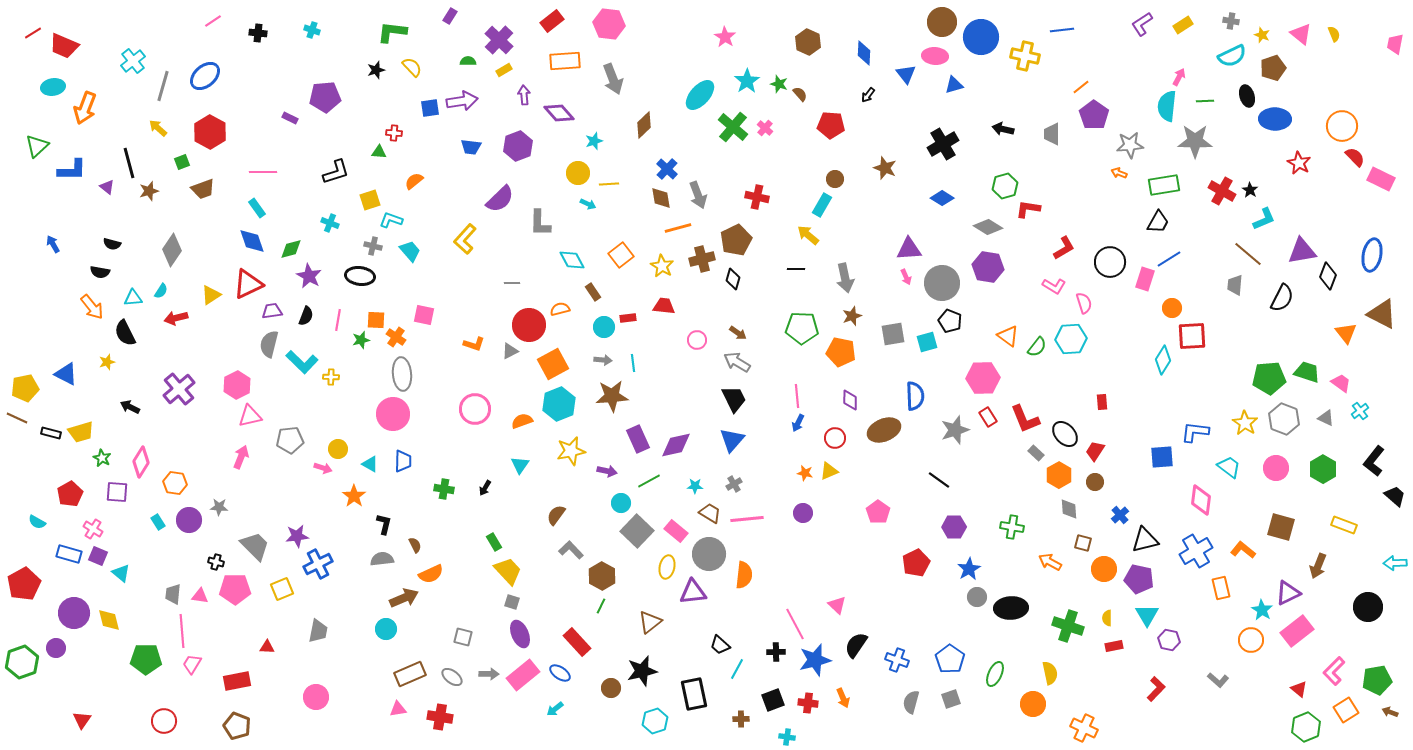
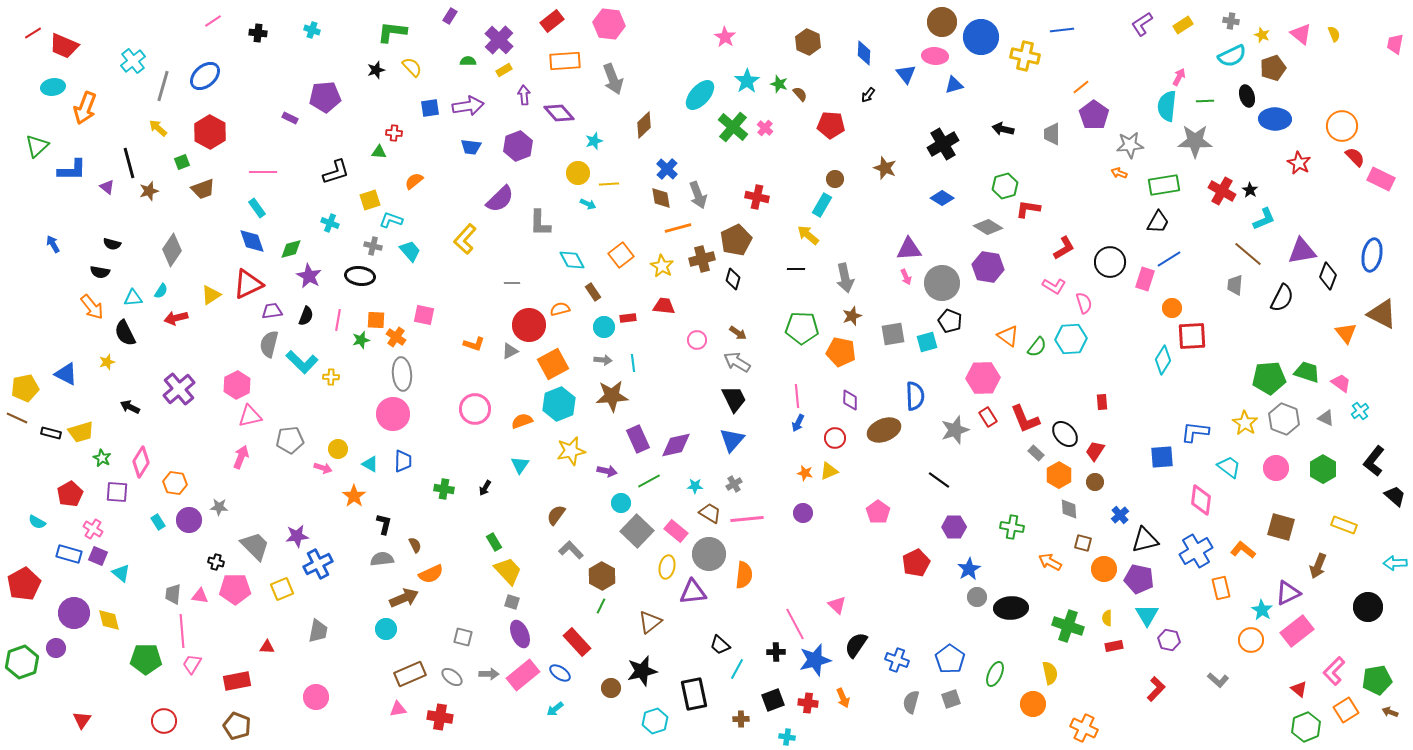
purple arrow at (462, 101): moved 6 px right, 5 px down
